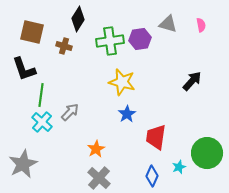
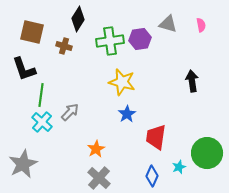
black arrow: rotated 50 degrees counterclockwise
